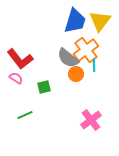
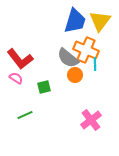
orange cross: rotated 30 degrees counterclockwise
cyan line: moved 1 px right, 1 px up
orange circle: moved 1 px left, 1 px down
